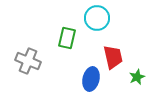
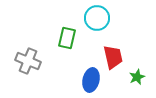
blue ellipse: moved 1 px down
